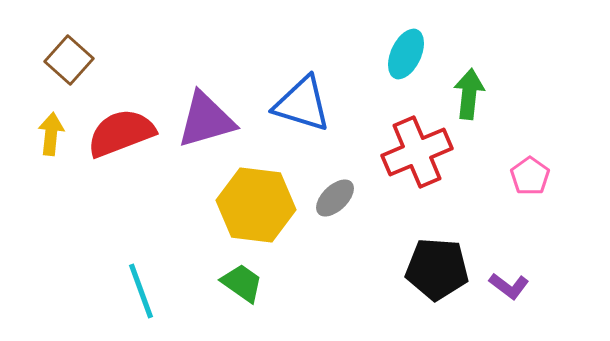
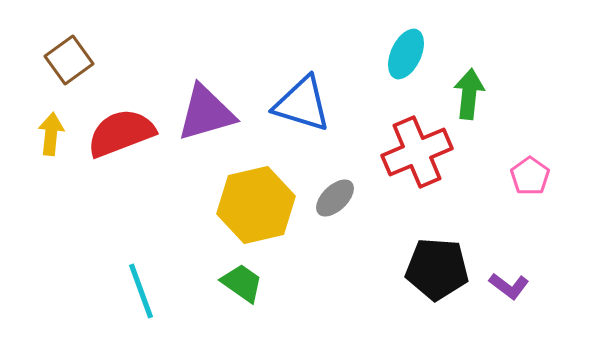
brown square: rotated 12 degrees clockwise
purple triangle: moved 7 px up
yellow hexagon: rotated 20 degrees counterclockwise
